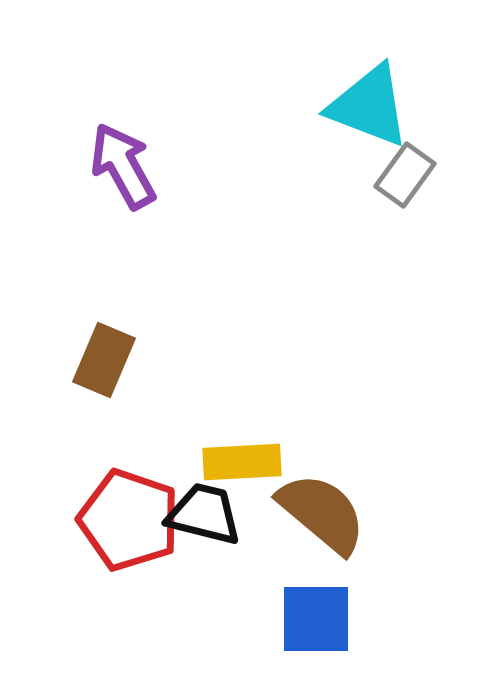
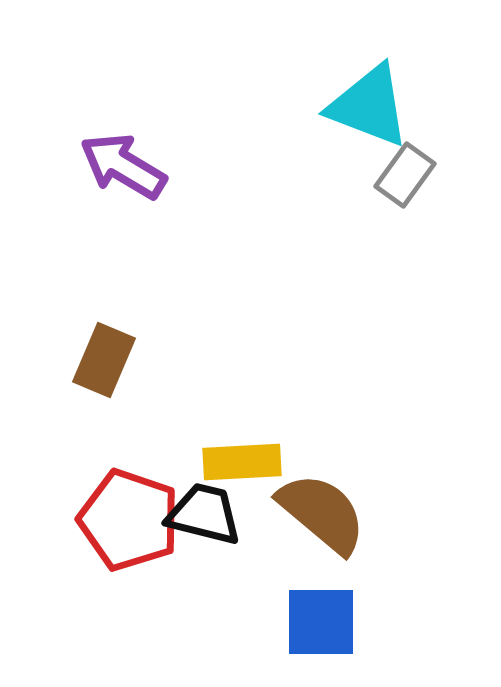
purple arrow: rotated 30 degrees counterclockwise
blue square: moved 5 px right, 3 px down
